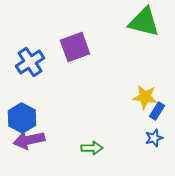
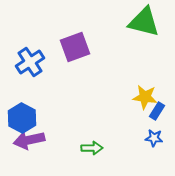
blue star: rotated 24 degrees clockwise
